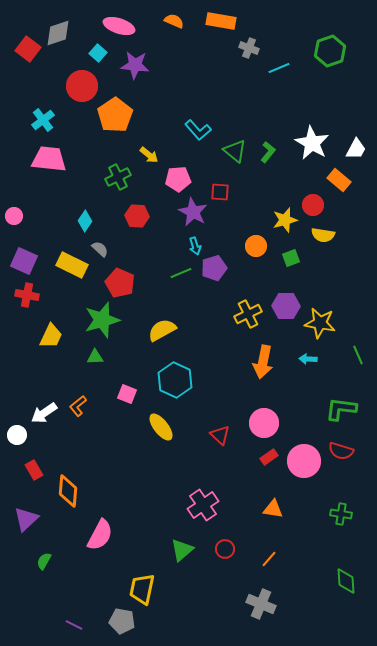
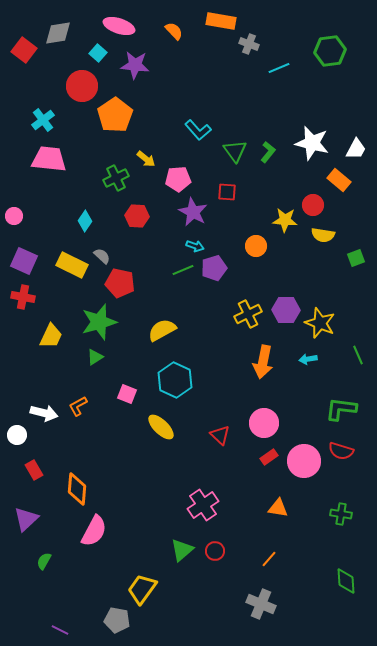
orange semicircle at (174, 21): moved 10 px down; rotated 24 degrees clockwise
gray diamond at (58, 33): rotated 8 degrees clockwise
gray cross at (249, 48): moved 4 px up
red square at (28, 49): moved 4 px left, 1 px down
green hexagon at (330, 51): rotated 12 degrees clockwise
white star at (312, 143): rotated 16 degrees counterclockwise
green triangle at (235, 151): rotated 15 degrees clockwise
yellow arrow at (149, 155): moved 3 px left, 4 px down
green cross at (118, 177): moved 2 px left, 1 px down
red square at (220, 192): moved 7 px right
yellow star at (285, 220): rotated 20 degrees clockwise
cyan arrow at (195, 246): rotated 54 degrees counterclockwise
gray semicircle at (100, 249): moved 2 px right, 7 px down
green square at (291, 258): moved 65 px right
green line at (181, 273): moved 2 px right, 3 px up
red pentagon at (120, 283): rotated 12 degrees counterclockwise
red cross at (27, 295): moved 4 px left, 2 px down
purple hexagon at (286, 306): moved 4 px down
green star at (102, 320): moved 3 px left, 2 px down
yellow star at (320, 323): rotated 12 degrees clockwise
green triangle at (95, 357): rotated 30 degrees counterclockwise
cyan arrow at (308, 359): rotated 12 degrees counterclockwise
orange L-shape at (78, 406): rotated 10 degrees clockwise
white arrow at (44, 413): rotated 132 degrees counterclockwise
yellow ellipse at (161, 427): rotated 8 degrees counterclockwise
orange diamond at (68, 491): moved 9 px right, 2 px up
orange triangle at (273, 509): moved 5 px right, 1 px up
pink semicircle at (100, 535): moved 6 px left, 4 px up
red circle at (225, 549): moved 10 px left, 2 px down
yellow trapezoid at (142, 589): rotated 24 degrees clockwise
gray pentagon at (122, 621): moved 5 px left, 1 px up
purple line at (74, 625): moved 14 px left, 5 px down
